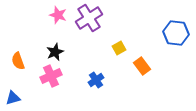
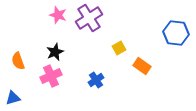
orange rectangle: rotated 18 degrees counterclockwise
